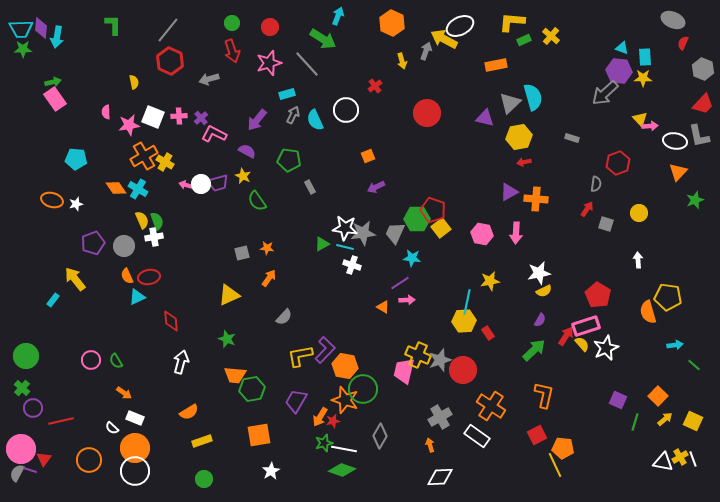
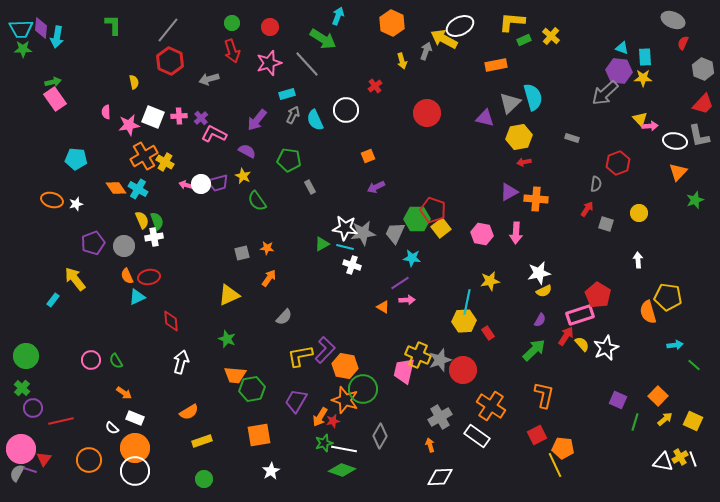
pink rectangle at (586, 326): moved 6 px left, 11 px up
